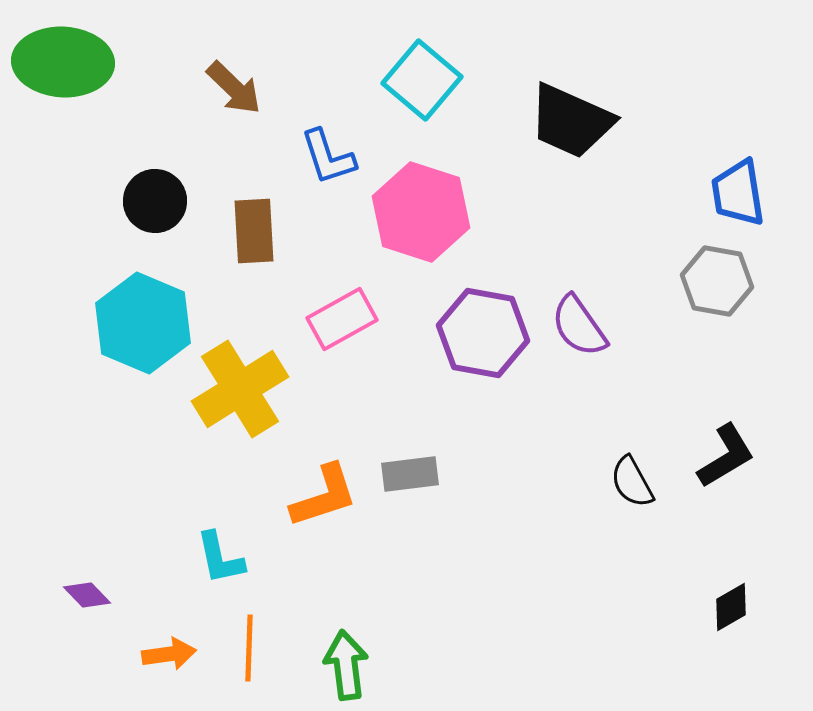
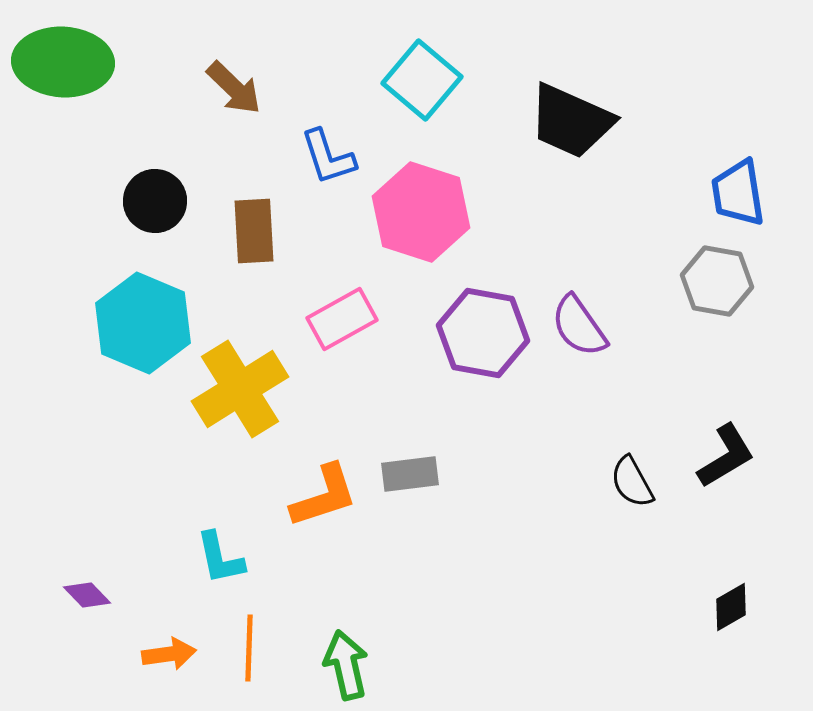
green arrow: rotated 6 degrees counterclockwise
